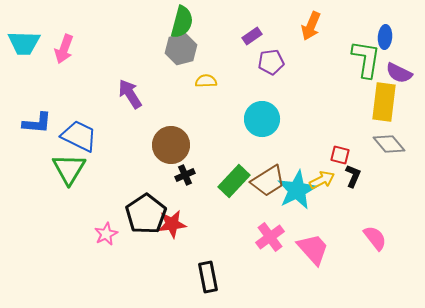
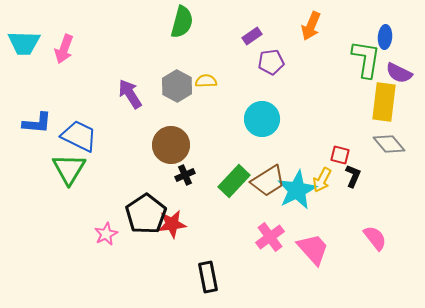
gray hexagon: moved 4 px left, 37 px down; rotated 16 degrees counterclockwise
yellow arrow: rotated 145 degrees clockwise
